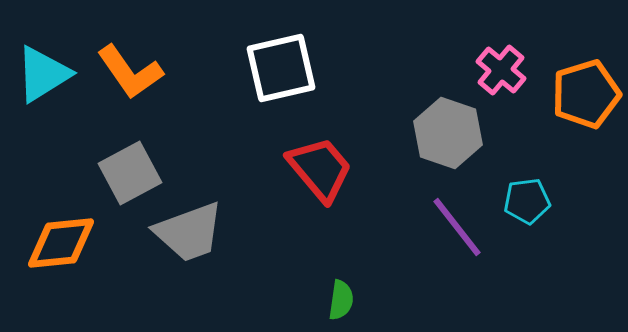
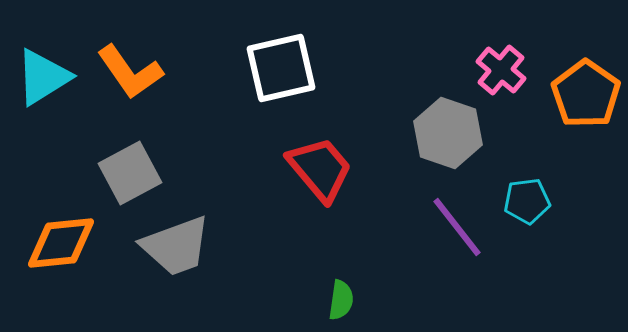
cyan triangle: moved 3 px down
orange pentagon: rotated 20 degrees counterclockwise
gray trapezoid: moved 13 px left, 14 px down
